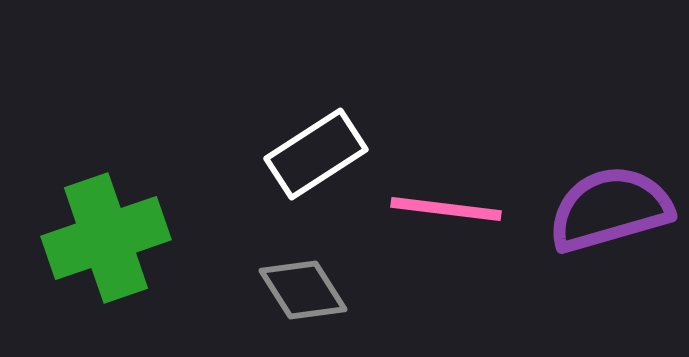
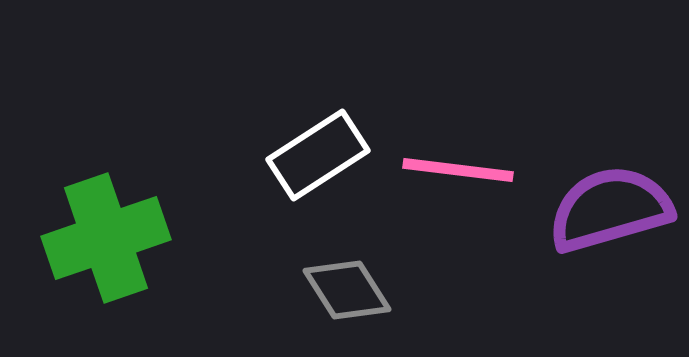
white rectangle: moved 2 px right, 1 px down
pink line: moved 12 px right, 39 px up
gray diamond: moved 44 px right
